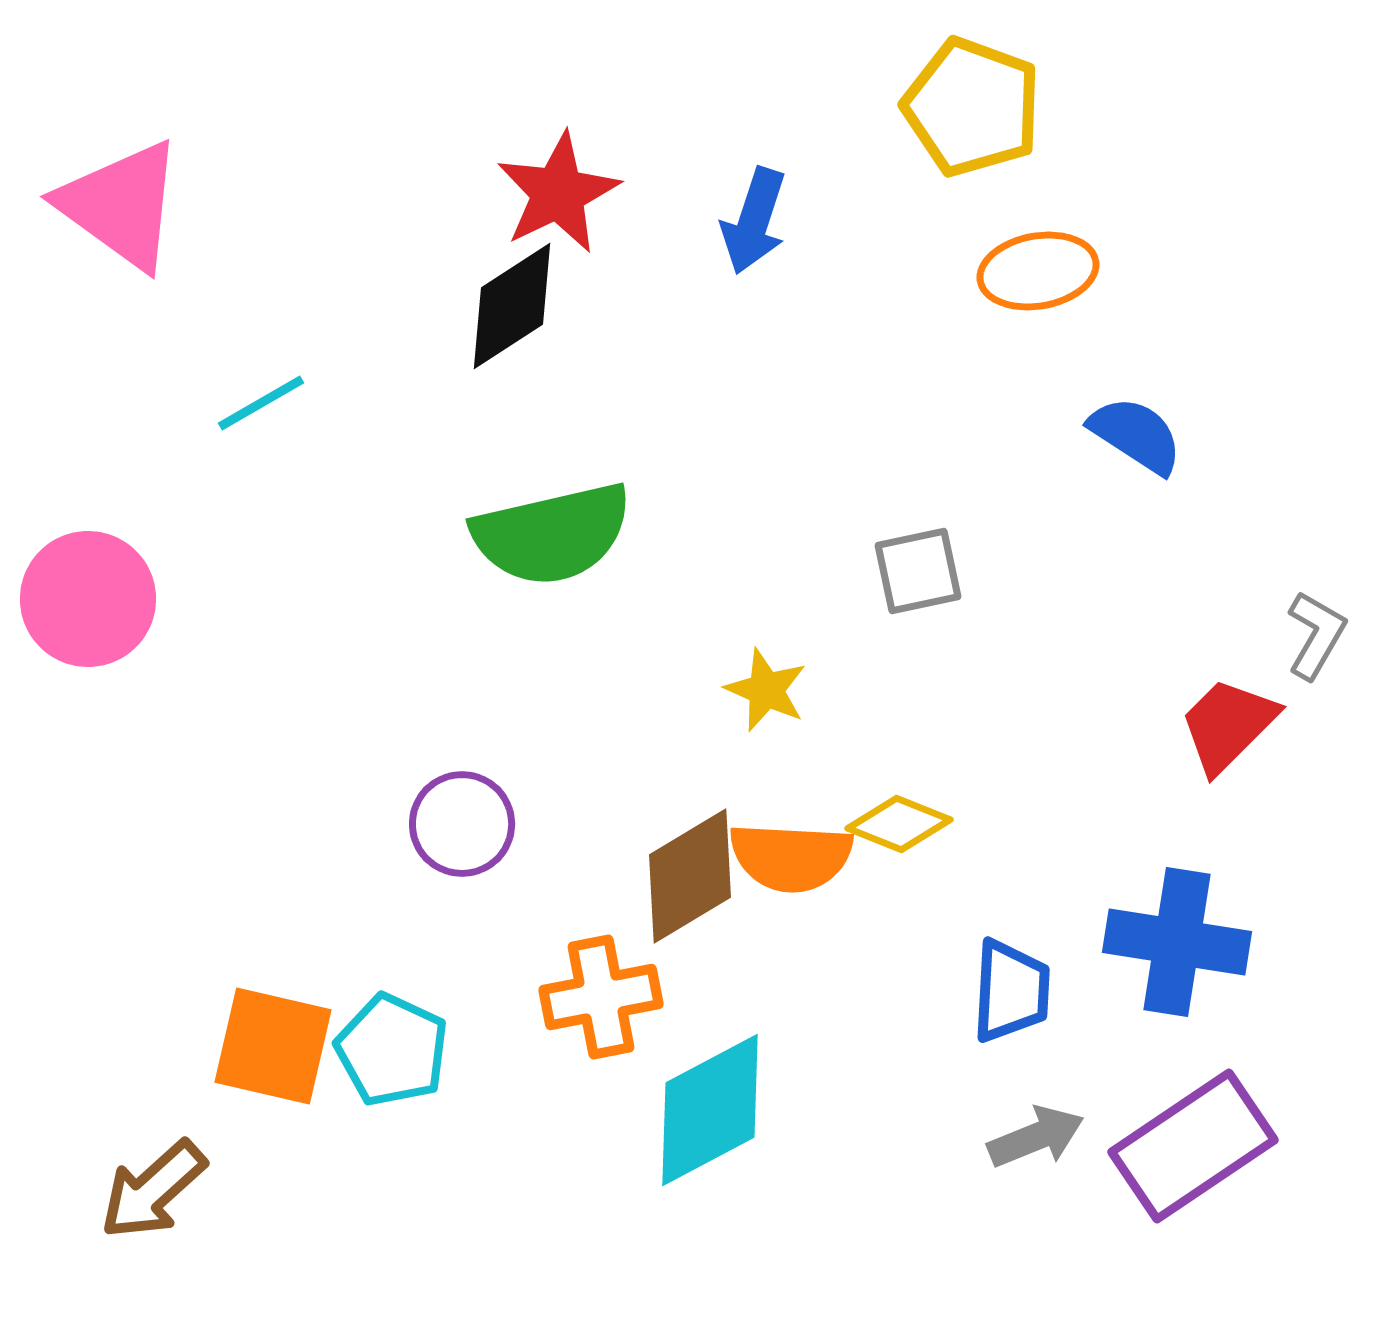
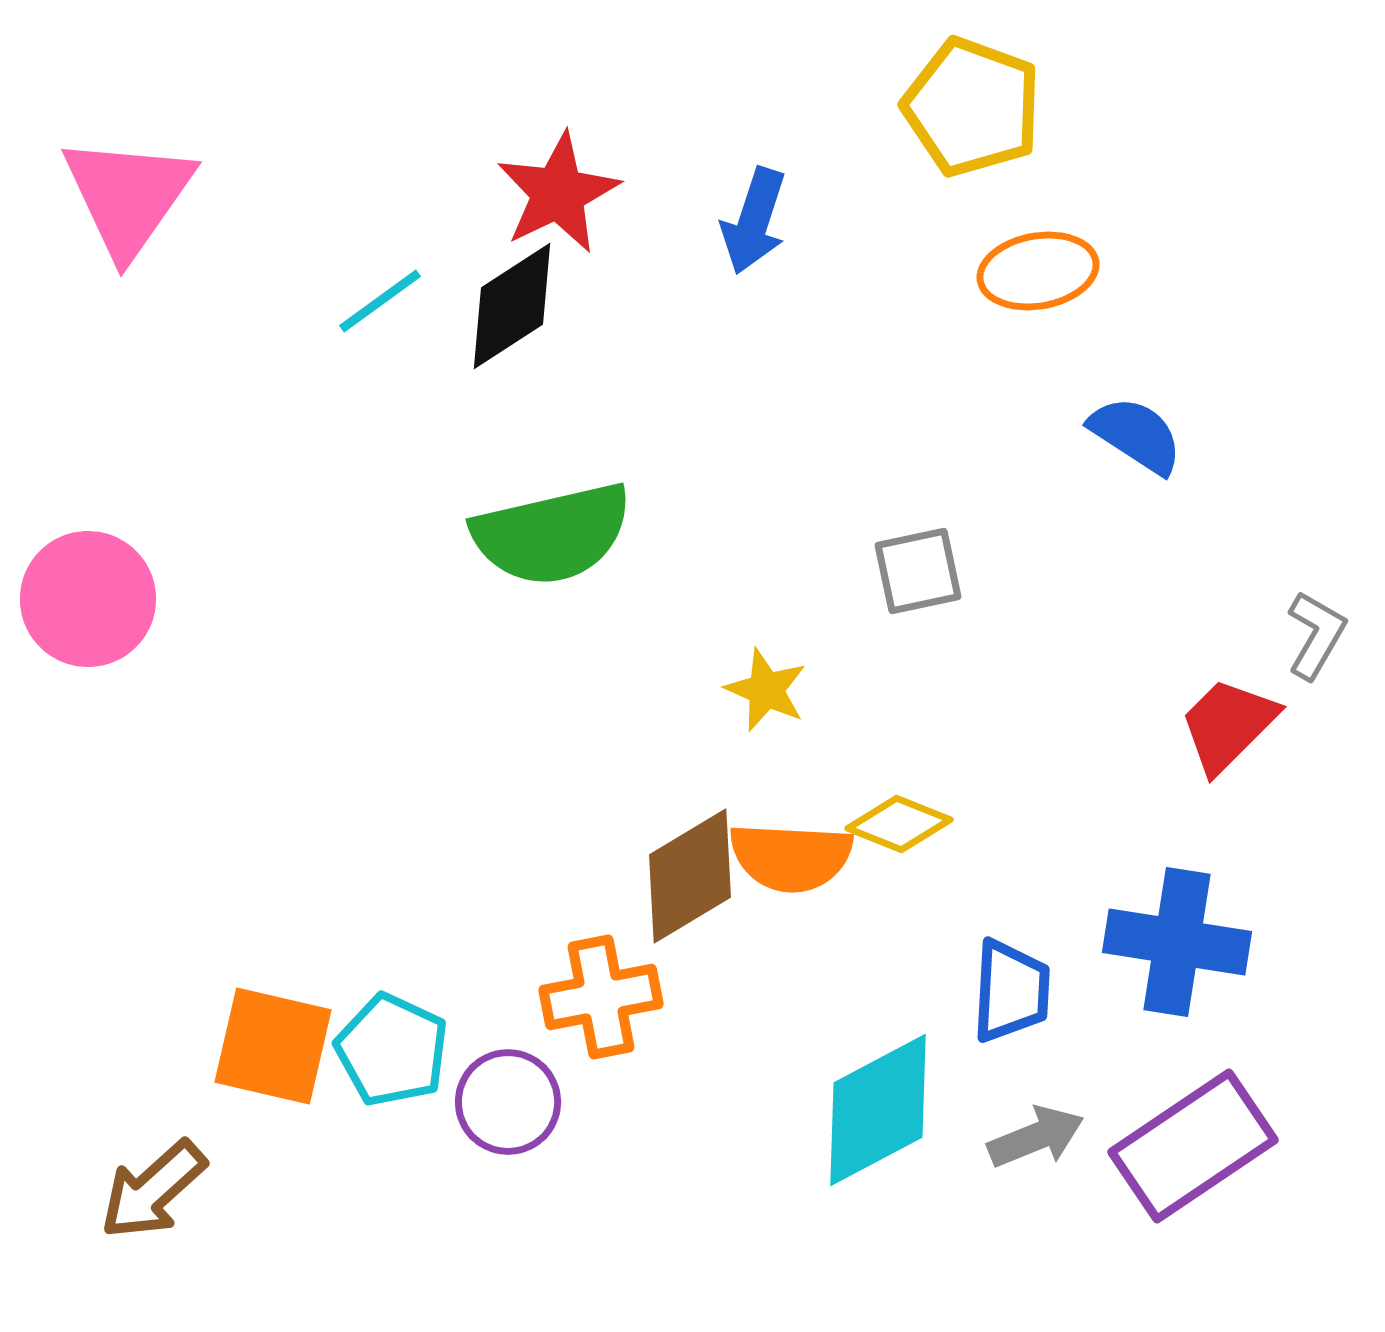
pink triangle: moved 7 px right, 9 px up; rotated 29 degrees clockwise
cyan line: moved 119 px right, 102 px up; rotated 6 degrees counterclockwise
purple circle: moved 46 px right, 278 px down
cyan diamond: moved 168 px right
